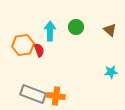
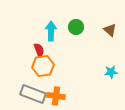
cyan arrow: moved 1 px right
orange hexagon: moved 20 px right, 21 px down
